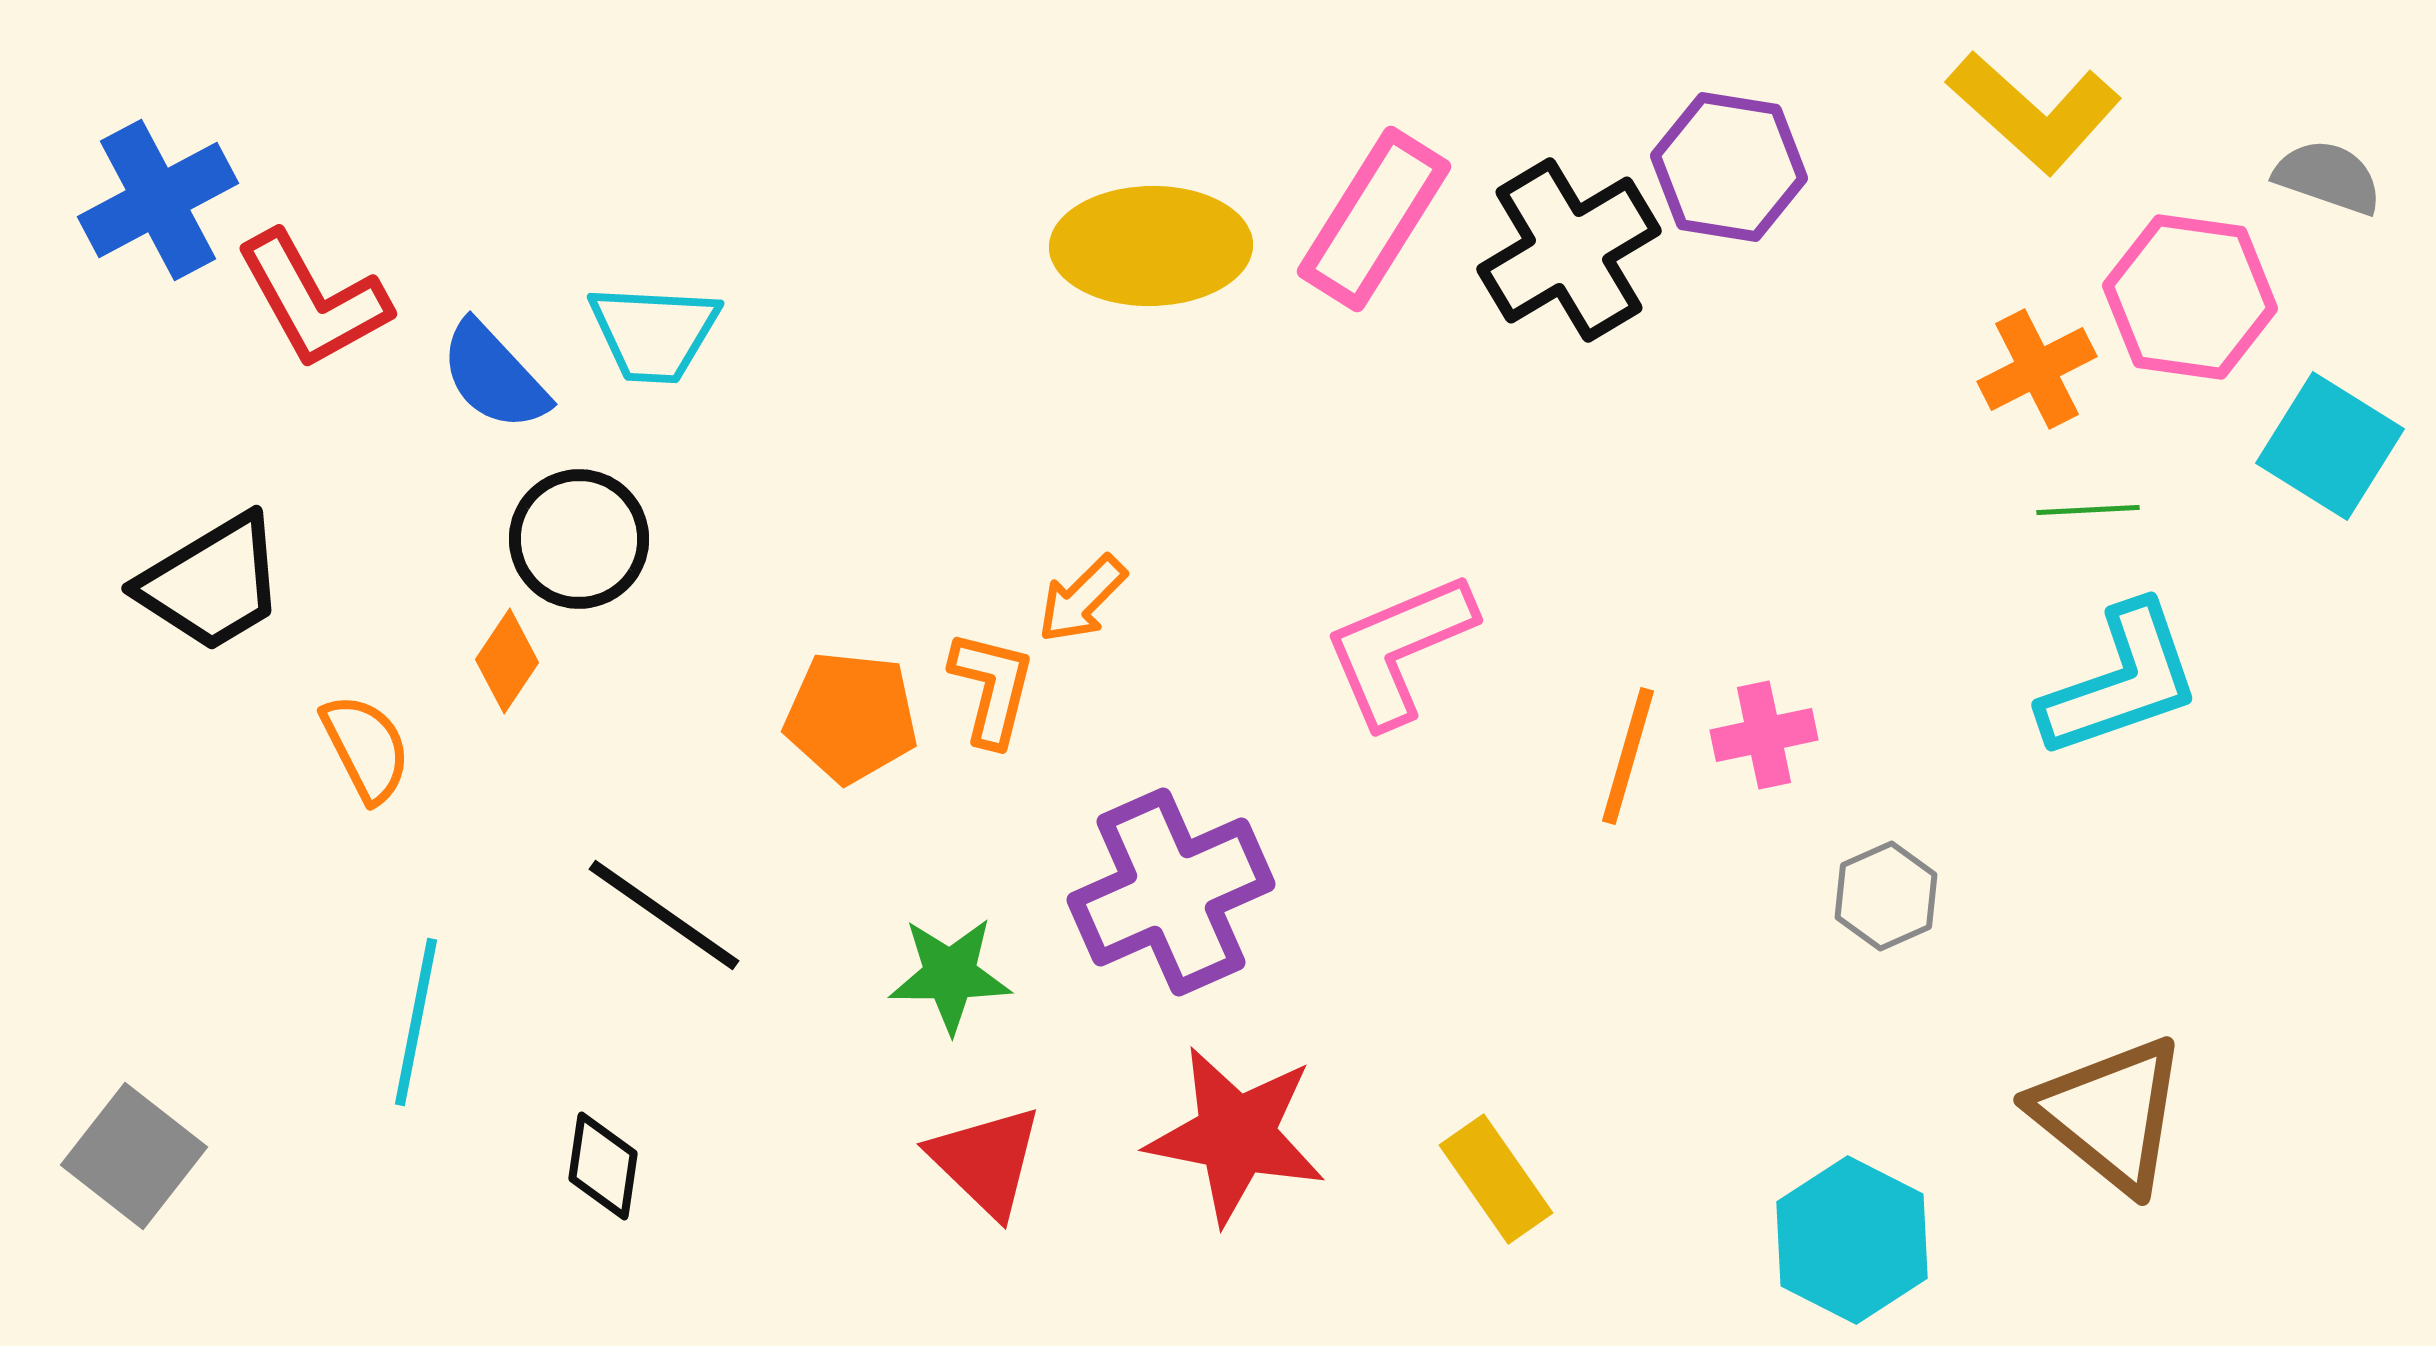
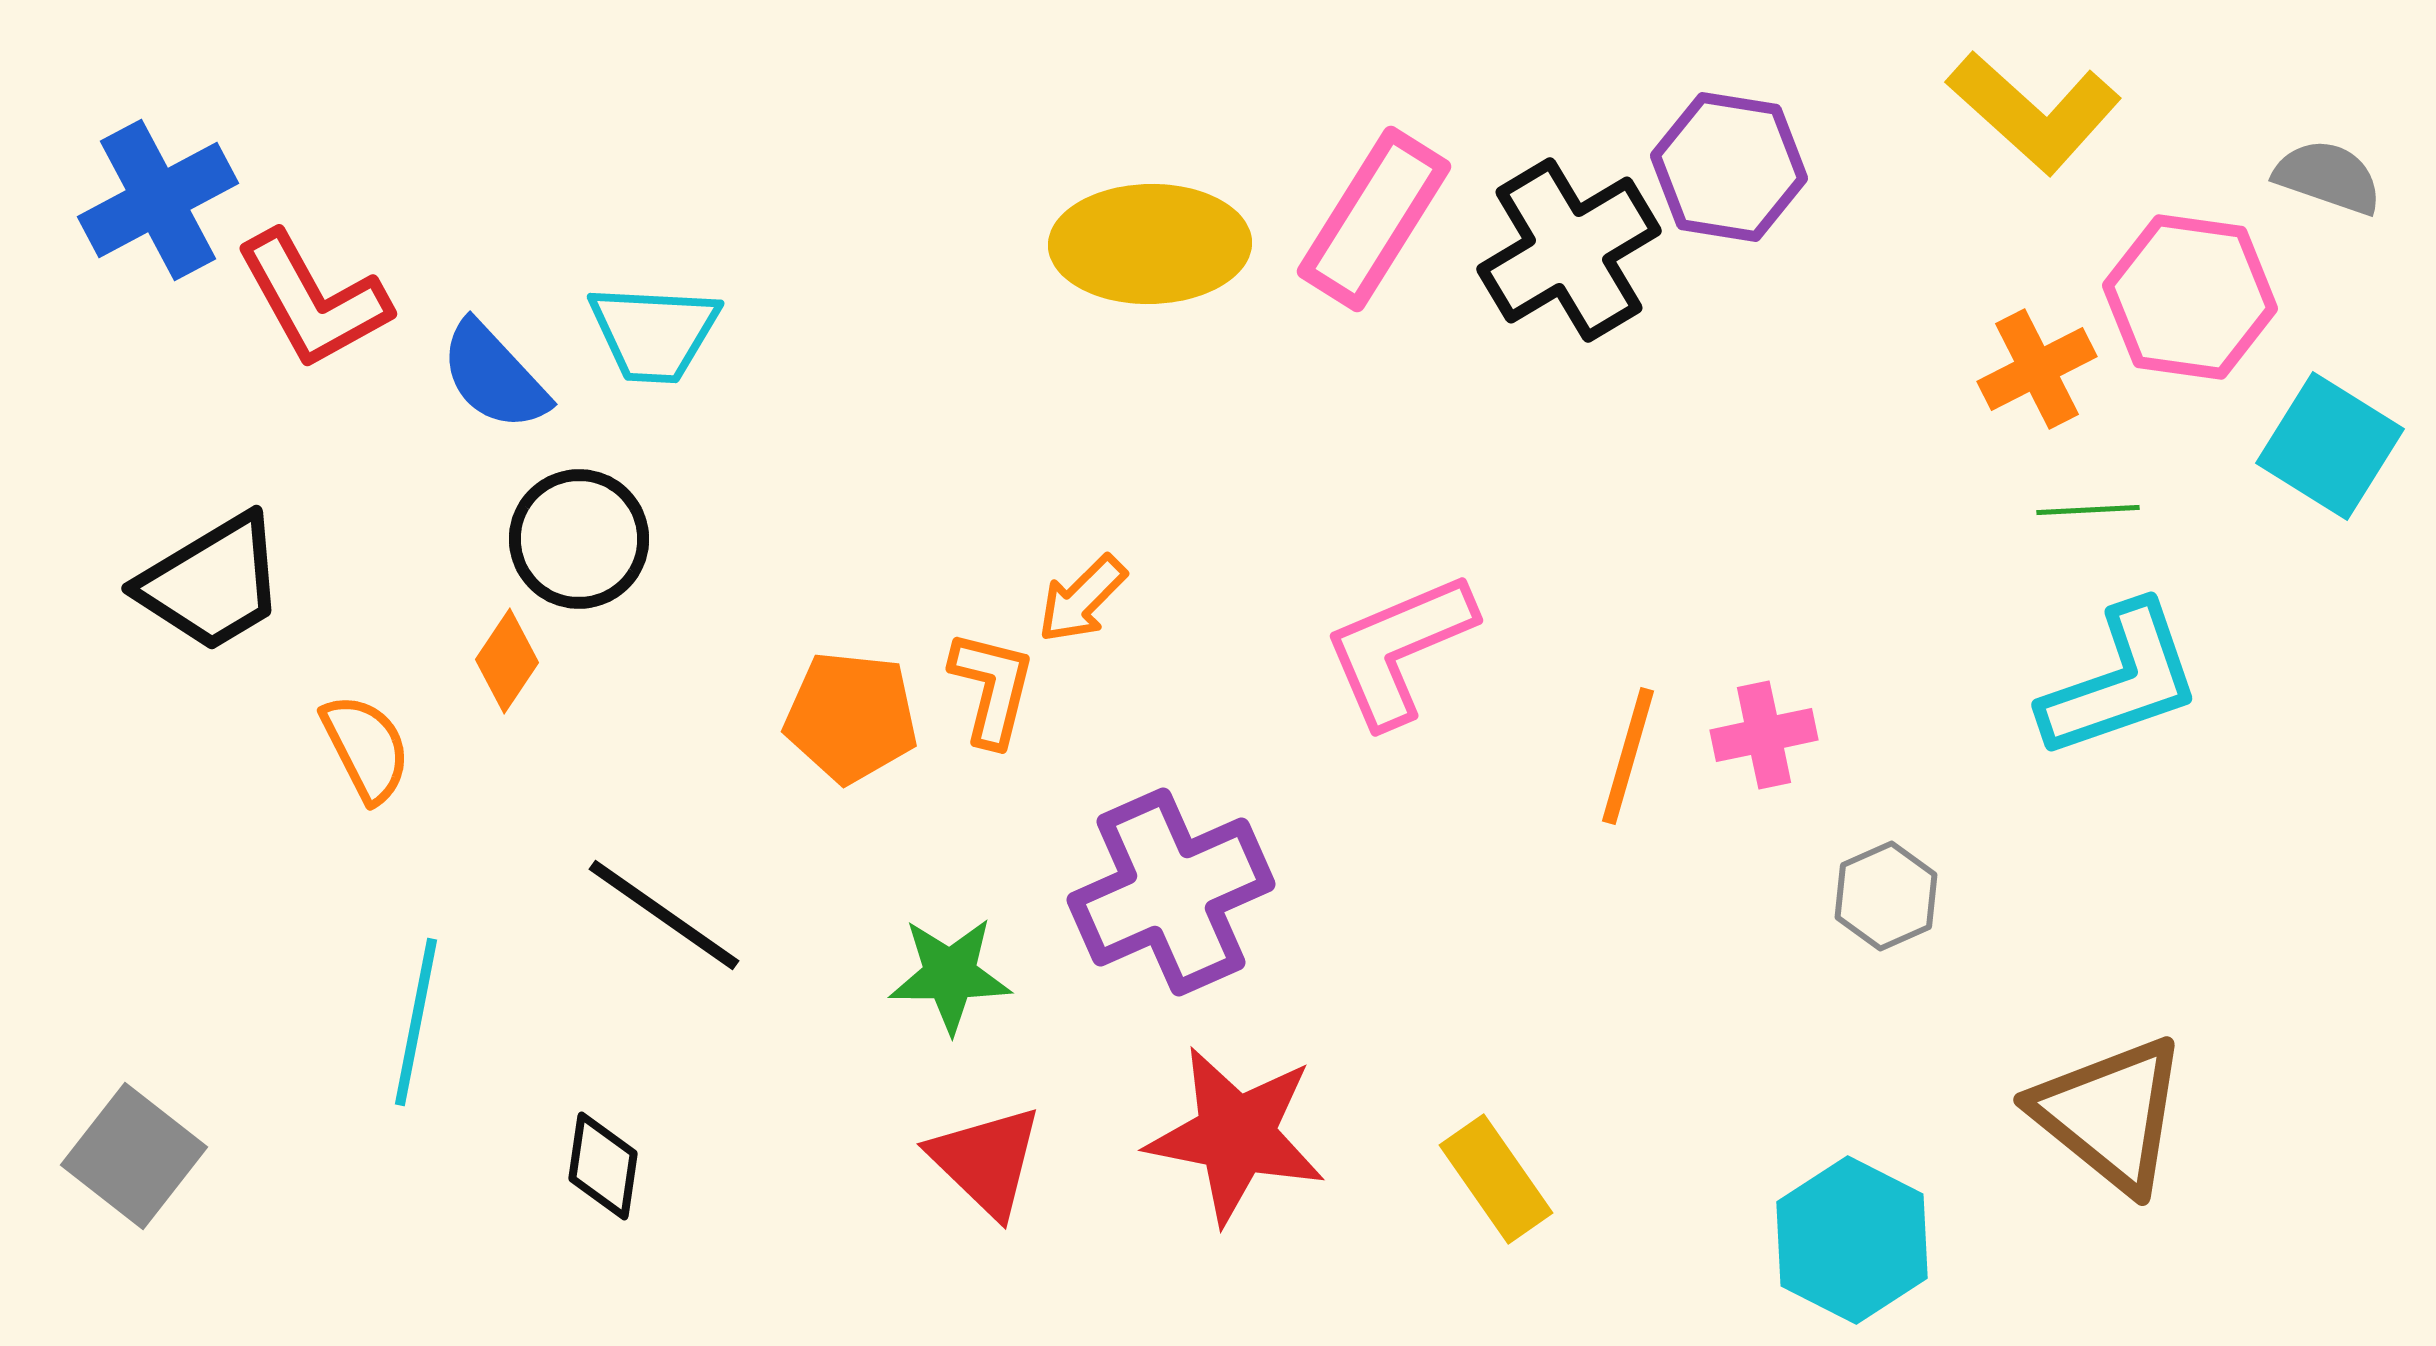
yellow ellipse: moved 1 px left, 2 px up
